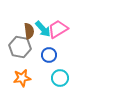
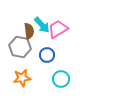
cyan arrow: moved 1 px left, 4 px up
blue circle: moved 2 px left
cyan circle: moved 1 px right, 1 px down
